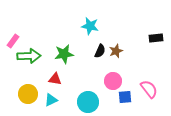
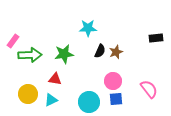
cyan star: moved 2 px left, 2 px down; rotated 12 degrees counterclockwise
brown star: moved 1 px down
green arrow: moved 1 px right, 1 px up
blue square: moved 9 px left, 2 px down
cyan circle: moved 1 px right
